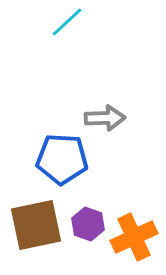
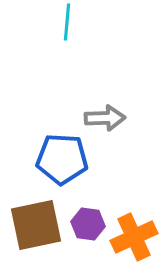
cyan line: rotated 42 degrees counterclockwise
purple hexagon: rotated 12 degrees counterclockwise
